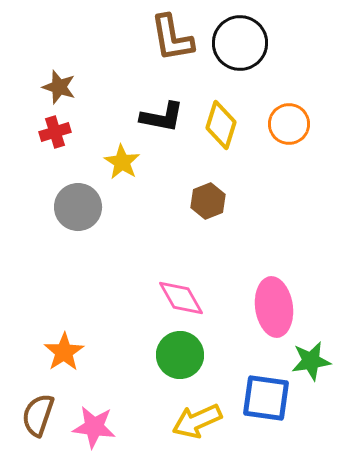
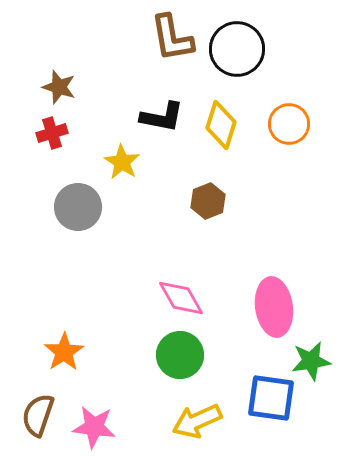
black circle: moved 3 px left, 6 px down
red cross: moved 3 px left, 1 px down
blue square: moved 5 px right
